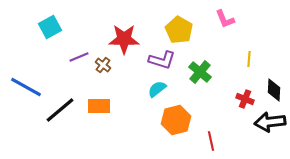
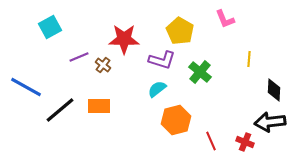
yellow pentagon: moved 1 px right, 1 px down
red cross: moved 43 px down
red line: rotated 12 degrees counterclockwise
